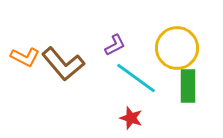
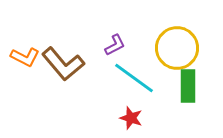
cyan line: moved 2 px left
